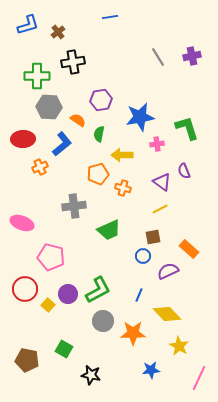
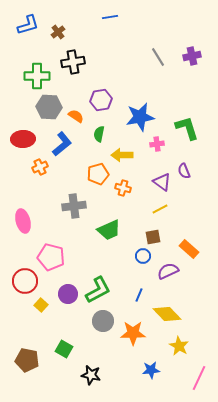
orange semicircle at (78, 120): moved 2 px left, 4 px up
pink ellipse at (22, 223): moved 1 px right, 2 px up; rotated 55 degrees clockwise
red circle at (25, 289): moved 8 px up
yellow square at (48, 305): moved 7 px left
